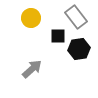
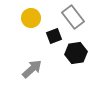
gray rectangle: moved 3 px left
black square: moved 4 px left; rotated 21 degrees counterclockwise
black hexagon: moved 3 px left, 4 px down
